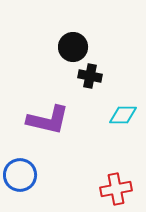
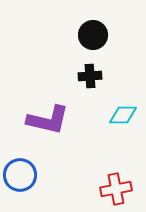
black circle: moved 20 px right, 12 px up
black cross: rotated 15 degrees counterclockwise
